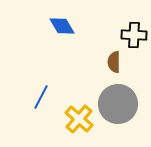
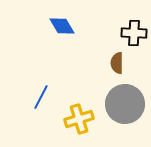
black cross: moved 2 px up
brown semicircle: moved 3 px right, 1 px down
gray circle: moved 7 px right
yellow cross: rotated 32 degrees clockwise
